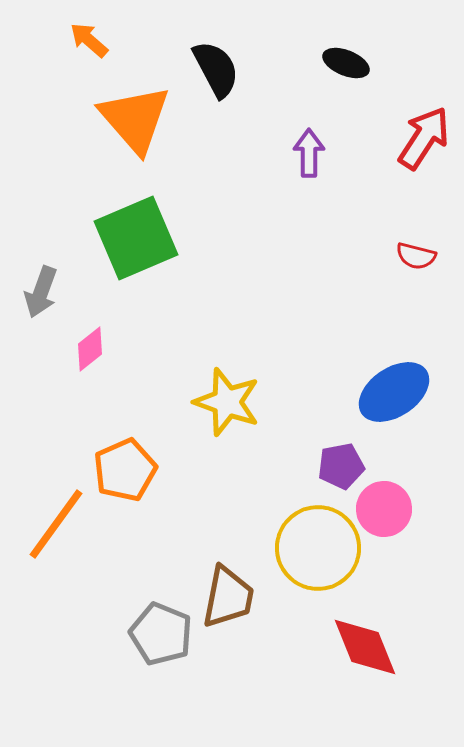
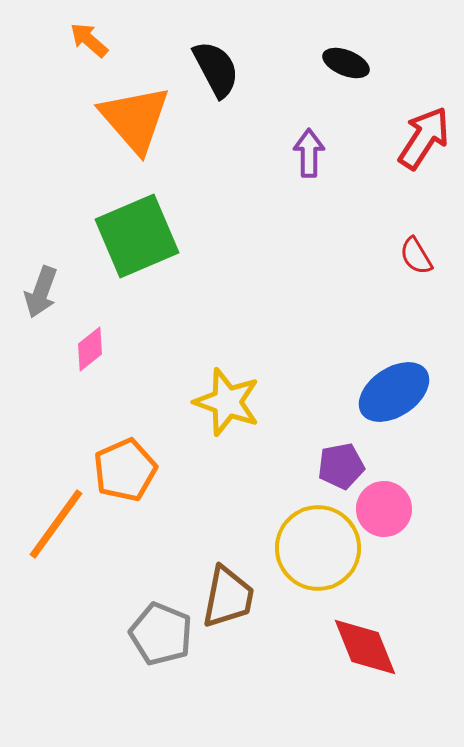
green square: moved 1 px right, 2 px up
red semicircle: rotated 45 degrees clockwise
